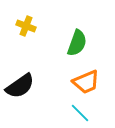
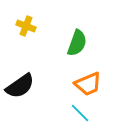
orange trapezoid: moved 2 px right, 2 px down
